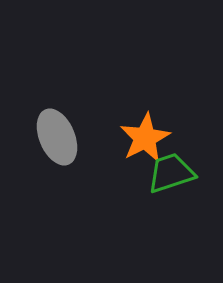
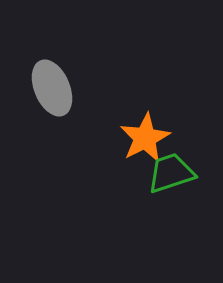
gray ellipse: moved 5 px left, 49 px up
